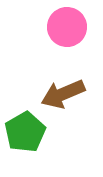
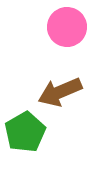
brown arrow: moved 3 px left, 2 px up
